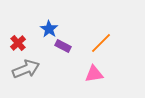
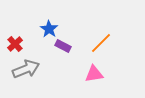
red cross: moved 3 px left, 1 px down
